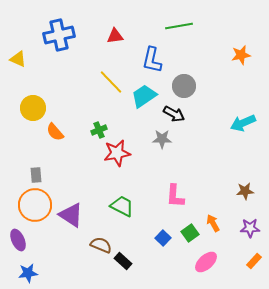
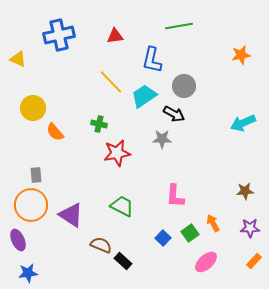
green cross: moved 6 px up; rotated 35 degrees clockwise
orange circle: moved 4 px left
